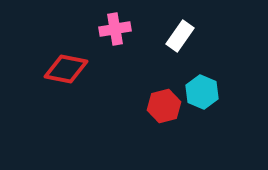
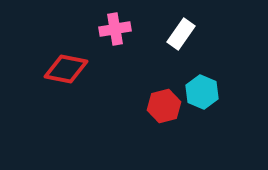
white rectangle: moved 1 px right, 2 px up
